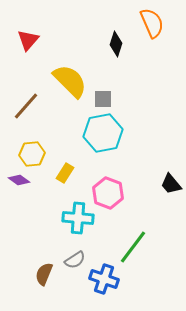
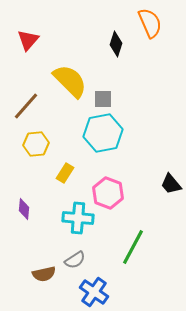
orange semicircle: moved 2 px left
yellow hexagon: moved 4 px right, 10 px up
purple diamond: moved 5 px right, 29 px down; rotated 60 degrees clockwise
green line: rotated 9 degrees counterclockwise
brown semicircle: rotated 125 degrees counterclockwise
blue cross: moved 10 px left, 13 px down; rotated 16 degrees clockwise
